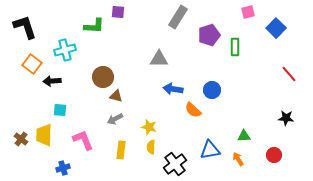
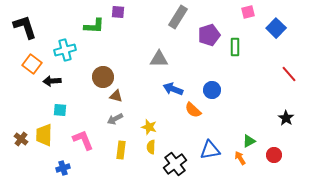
blue arrow: rotated 12 degrees clockwise
black star: rotated 28 degrees clockwise
green triangle: moved 5 px right, 5 px down; rotated 24 degrees counterclockwise
orange arrow: moved 2 px right, 1 px up
